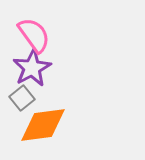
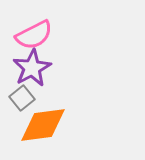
pink semicircle: rotated 99 degrees clockwise
